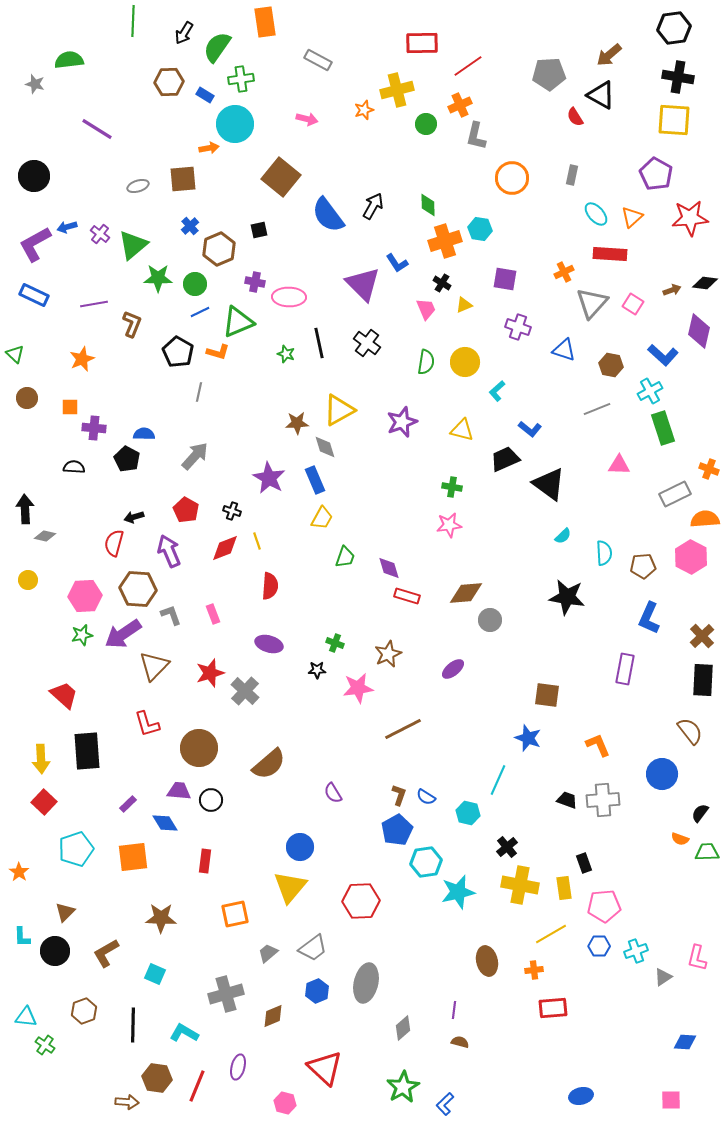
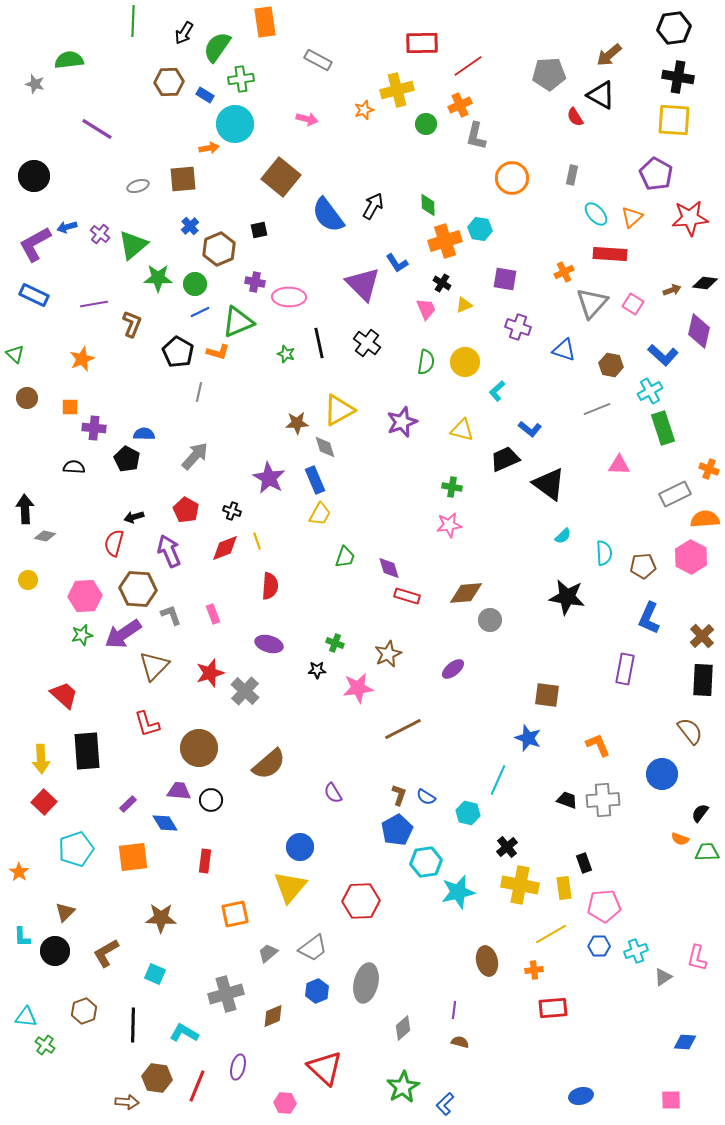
yellow trapezoid at (322, 518): moved 2 px left, 4 px up
pink hexagon at (285, 1103): rotated 10 degrees counterclockwise
